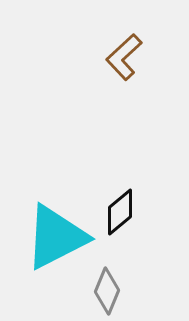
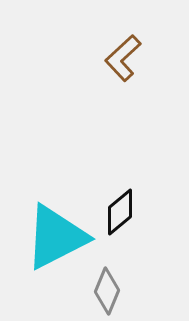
brown L-shape: moved 1 px left, 1 px down
